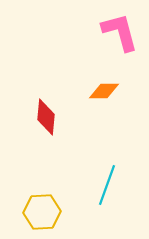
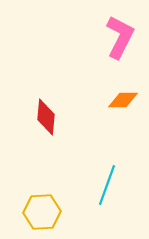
pink L-shape: moved 5 px down; rotated 42 degrees clockwise
orange diamond: moved 19 px right, 9 px down
